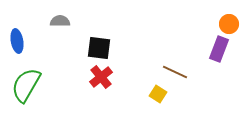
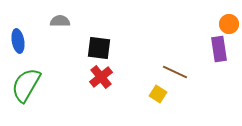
blue ellipse: moved 1 px right
purple rectangle: rotated 30 degrees counterclockwise
